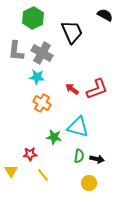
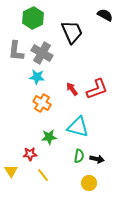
red arrow: rotated 16 degrees clockwise
green star: moved 5 px left; rotated 14 degrees counterclockwise
